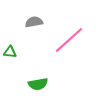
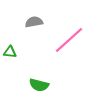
green semicircle: moved 1 px right, 1 px down; rotated 24 degrees clockwise
